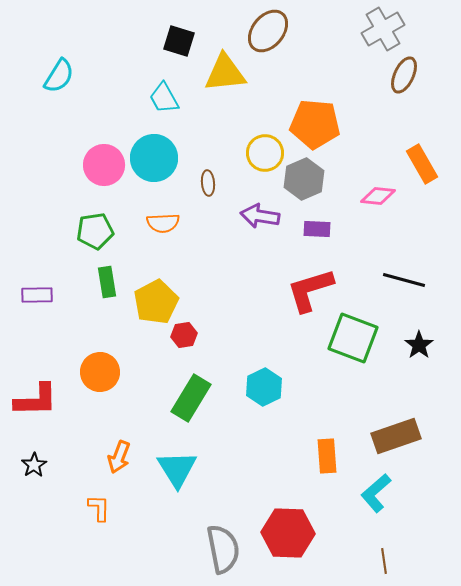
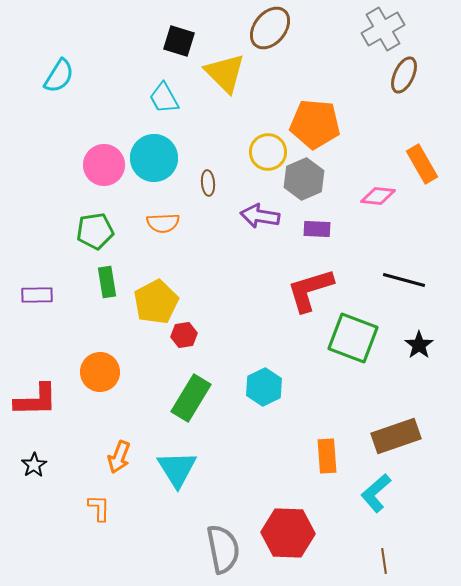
brown ellipse at (268, 31): moved 2 px right, 3 px up
yellow triangle at (225, 73): rotated 51 degrees clockwise
yellow circle at (265, 153): moved 3 px right, 1 px up
